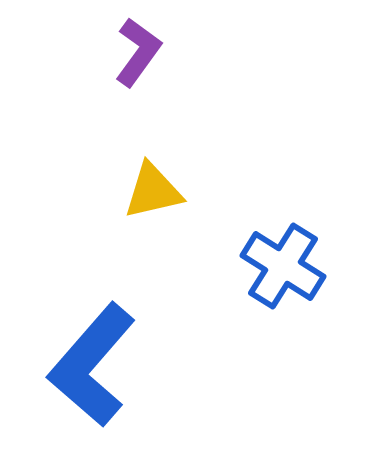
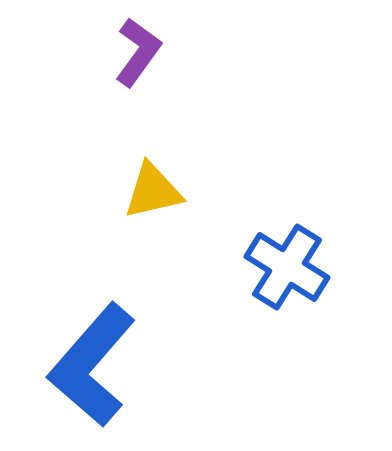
blue cross: moved 4 px right, 1 px down
